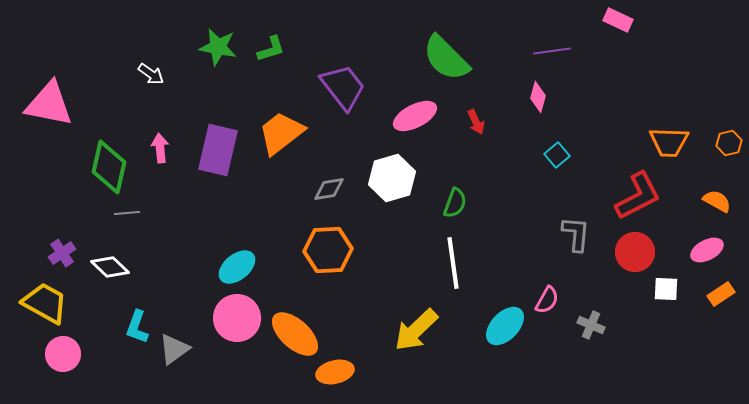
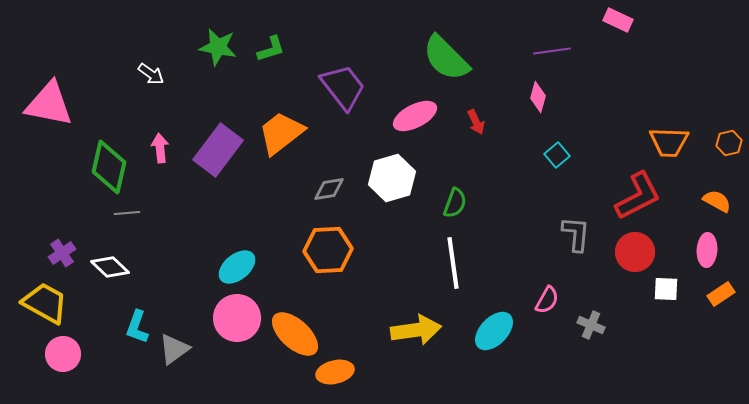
purple rectangle at (218, 150): rotated 24 degrees clockwise
pink ellipse at (707, 250): rotated 60 degrees counterclockwise
cyan ellipse at (505, 326): moved 11 px left, 5 px down
yellow arrow at (416, 330): rotated 144 degrees counterclockwise
